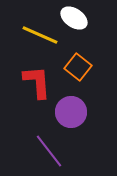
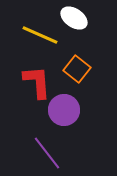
orange square: moved 1 px left, 2 px down
purple circle: moved 7 px left, 2 px up
purple line: moved 2 px left, 2 px down
